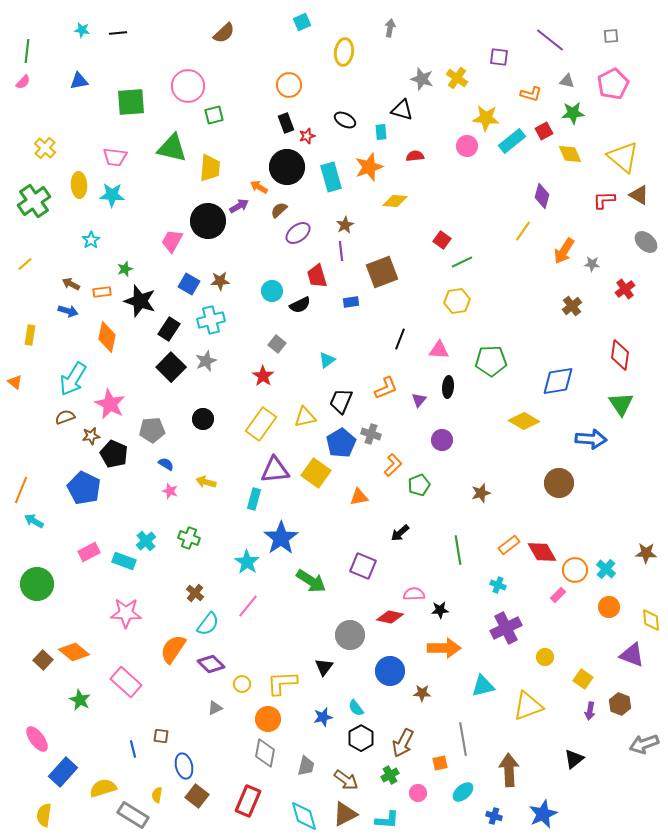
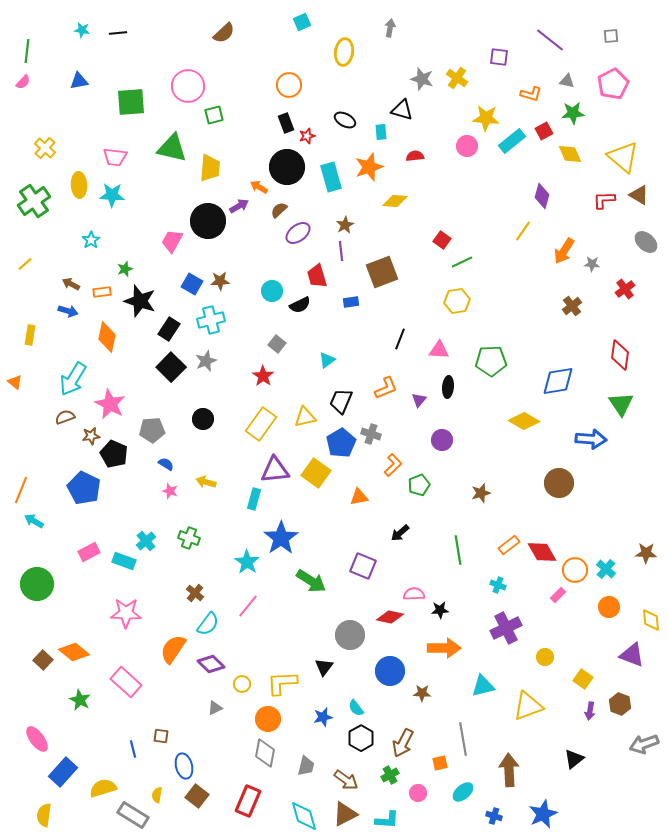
blue square at (189, 284): moved 3 px right
